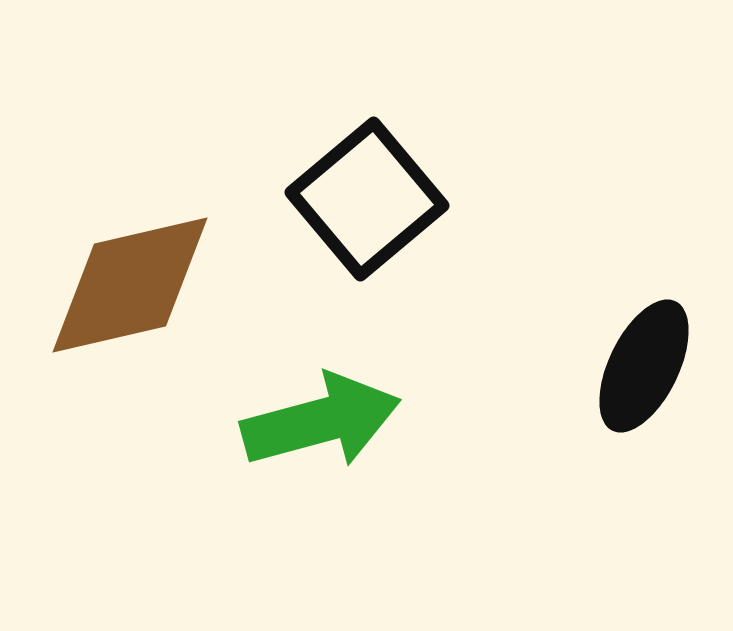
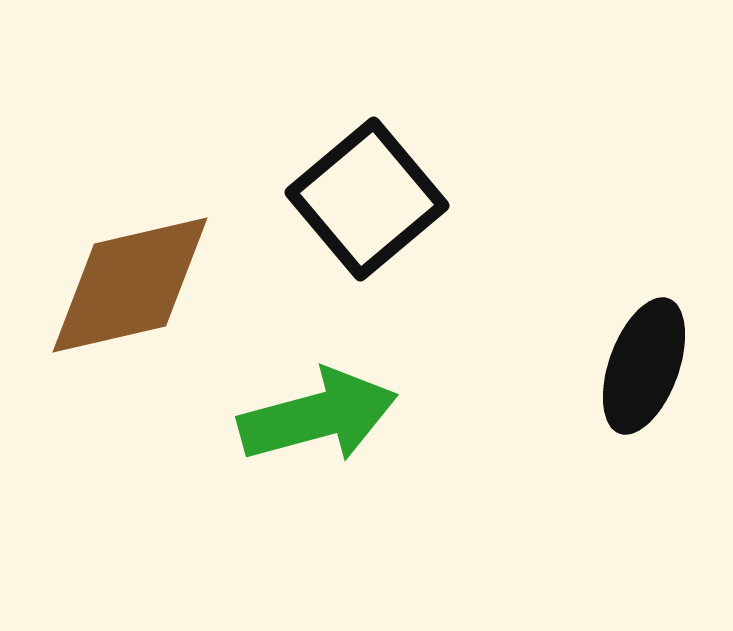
black ellipse: rotated 6 degrees counterclockwise
green arrow: moved 3 px left, 5 px up
